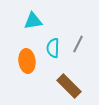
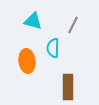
cyan triangle: rotated 24 degrees clockwise
gray line: moved 5 px left, 19 px up
brown rectangle: moved 1 px left, 1 px down; rotated 45 degrees clockwise
